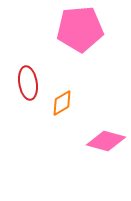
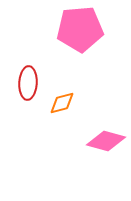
red ellipse: rotated 12 degrees clockwise
orange diamond: rotated 16 degrees clockwise
